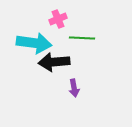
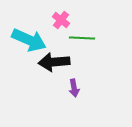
pink cross: moved 3 px right, 1 px down; rotated 30 degrees counterclockwise
cyan arrow: moved 5 px left, 3 px up; rotated 16 degrees clockwise
